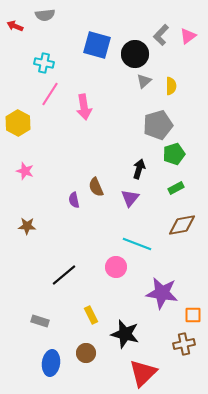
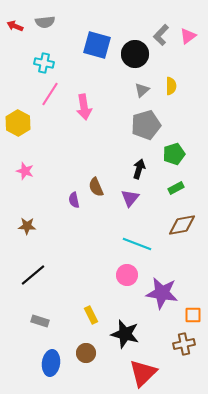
gray semicircle: moved 7 px down
gray triangle: moved 2 px left, 9 px down
gray pentagon: moved 12 px left
pink circle: moved 11 px right, 8 px down
black line: moved 31 px left
